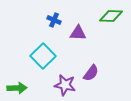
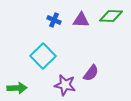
purple triangle: moved 3 px right, 13 px up
